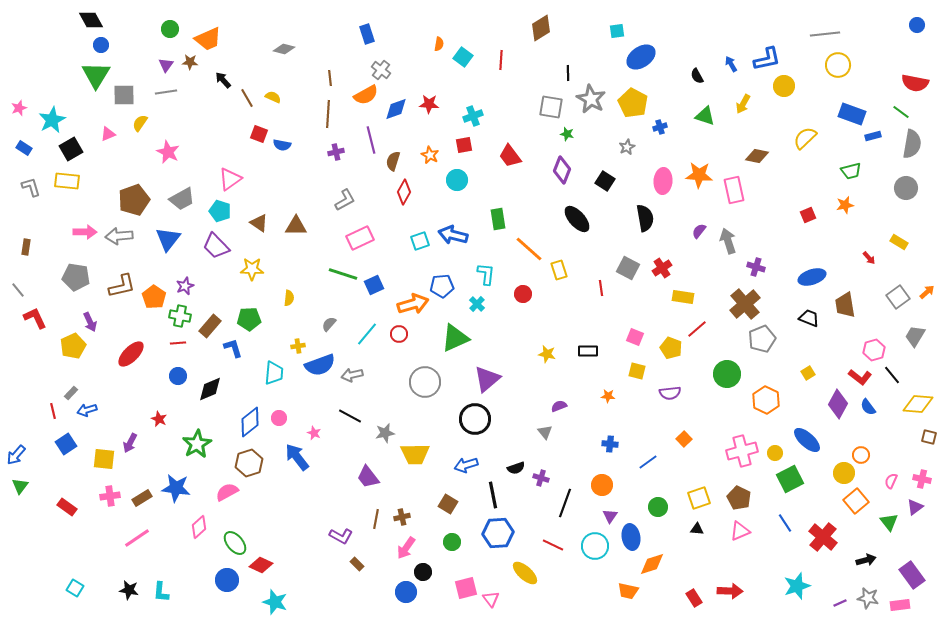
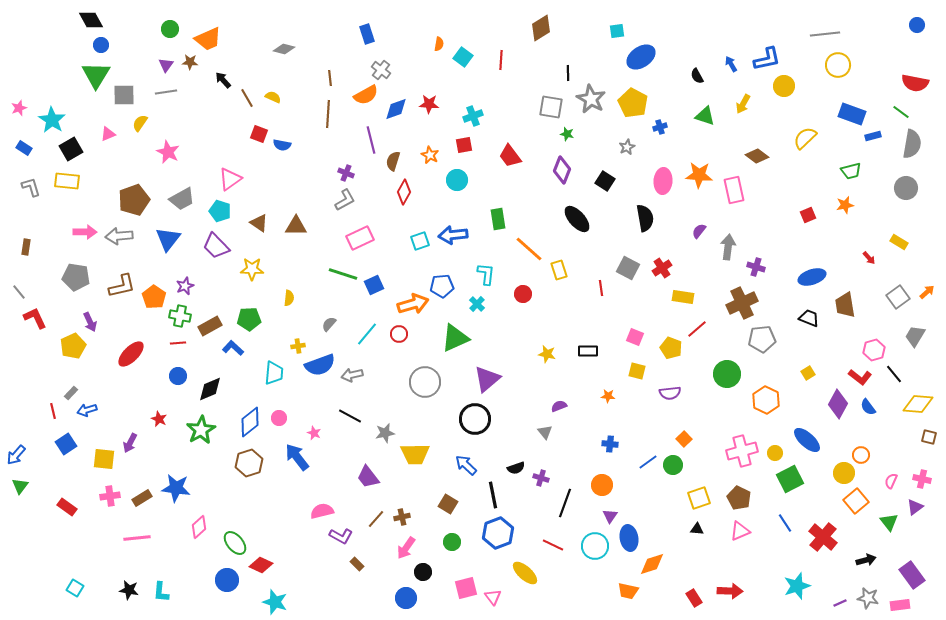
cyan star at (52, 120): rotated 12 degrees counterclockwise
purple cross at (336, 152): moved 10 px right, 21 px down; rotated 35 degrees clockwise
brown diamond at (757, 156): rotated 25 degrees clockwise
blue arrow at (453, 235): rotated 20 degrees counterclockwise
gray arrow at (728, 241): moved 6 px down; rotated 25 degrees clockwise
gray line at (18, 290): moved 1 px right, 2 px down
brown cross at (745, 304): moved 3 px left, 1 px up; rotated 16 degrees clockwise
brown rectangle at (210, 326): rotated 20 degrees clockwise
gray pentagon at (762, 339): rotated 16 degrees clockwise
blue L-shape at (233, 348): rotated 30 degrees counterclockwise
black line at (892, 375): moved 2 px right, 1 px up
green star at (197, 444): moved 4 px right, 14 px up
blue arrow at (466, 465): rotated 60 degrees clockwise
pink semicircle at (227, 492): moved 95 px right, 19 px down; rotated 15 degrees clockwise
green circle at (658, 507): moved 15 px right, 42 px up
brown line at (376, 519): rotated 30 degrees clockwise
blue hexagon at (498, 533): rotated 16 degrees counterclockwise
blue ellipse at (631, 537): moved 2 px left, 1 px down
pink line at (137, 538): rotated 28 degrees clockwise
blue circle at (406, 592): moved 6 px down
pink triangle at (491, 599): moved 2 px right, 2 px up
